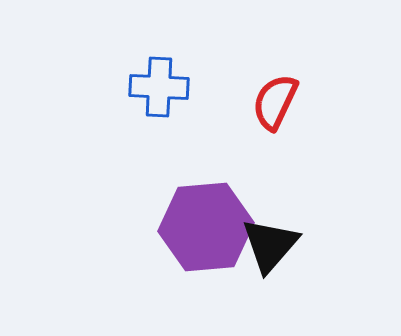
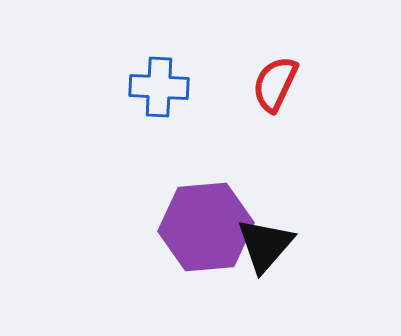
red semicircle: moved 18 px up
black triangle: moved 5 px left
